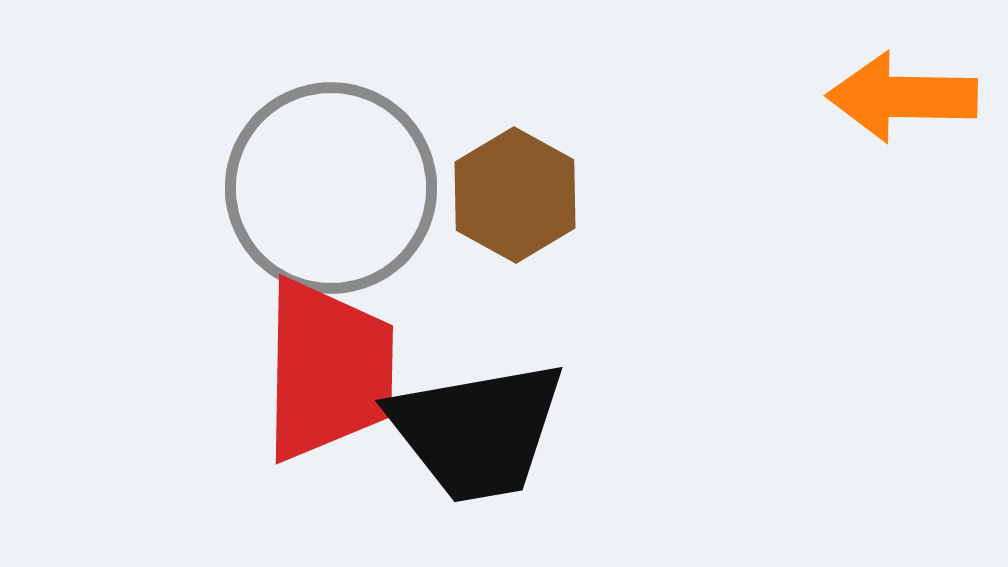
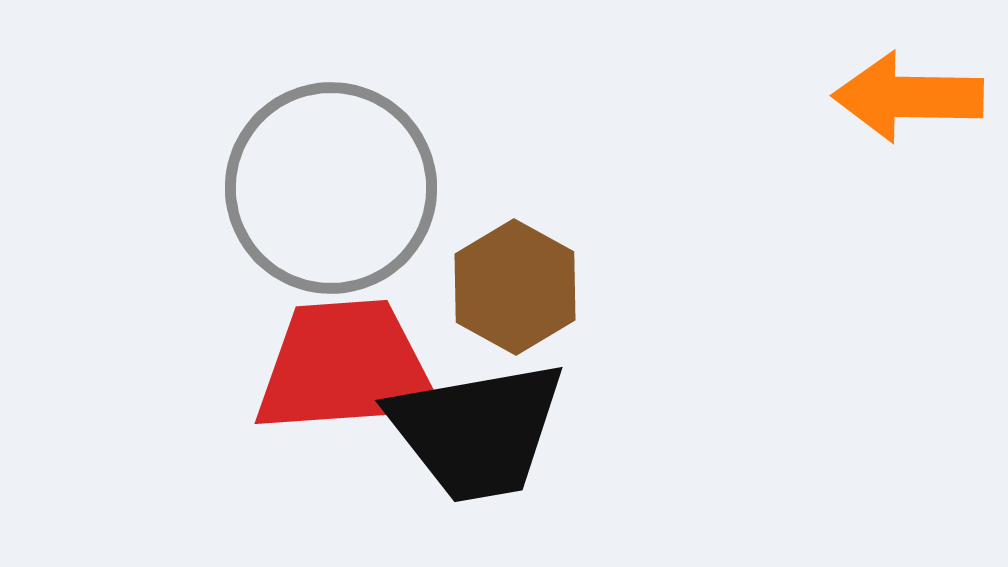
orange arrow: moved 6 px right
brown hexagon: moved 92 px down
red trapezoid: moved 18 px right, 3 px up; rotated 95 degrees counterclockwise
